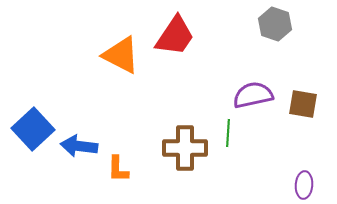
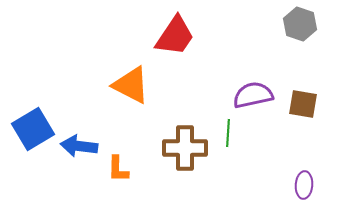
gray hexagon: moved 25 px right
orange triangle: moved 10 px right, 30 px down
blue square: rotated 12 degrees clockwise
